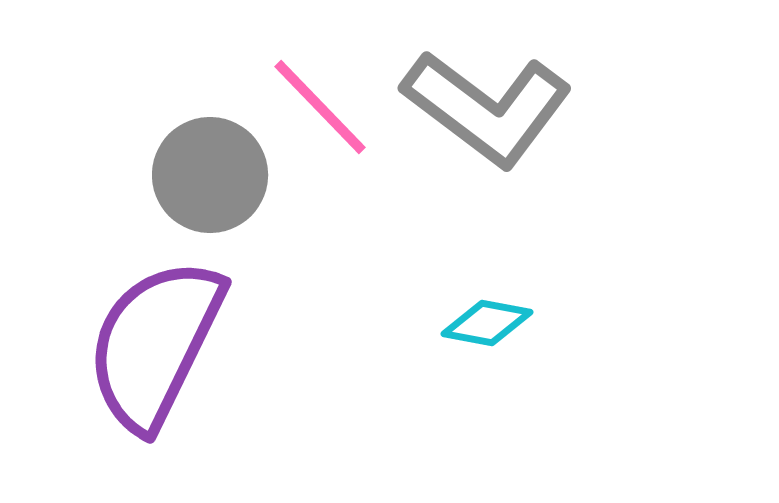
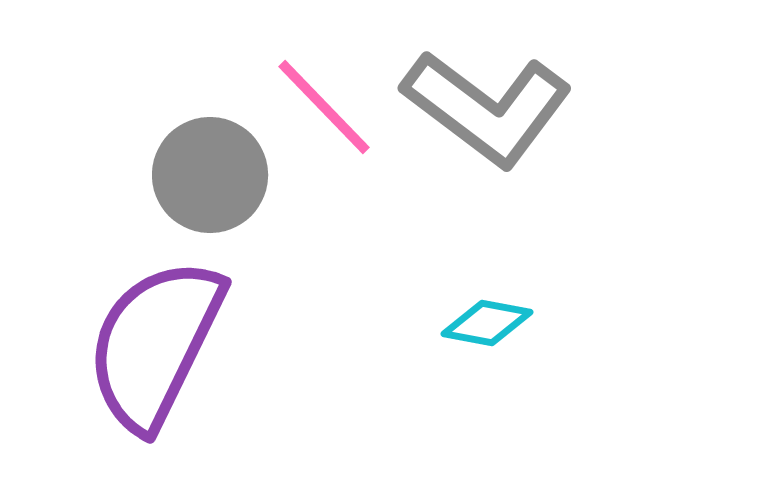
pink line: moved 4 px right
